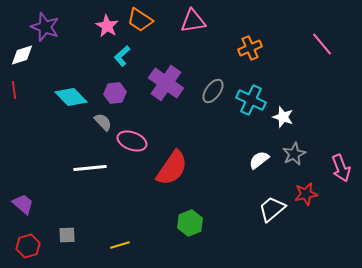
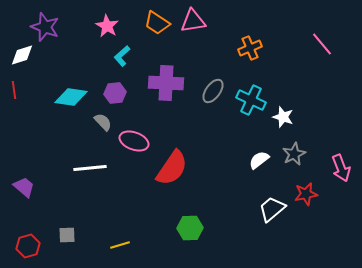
orange trapezoid: moved 17 px right, 3 px down
purple cross: rotated 32 degrees counterclockwise
cyan diamond: rotated 36 degrees counterclockwise
pink ellipse: moved 2 px right
purple trapezoid: moved 1 px right, 17 px up
green hexagon: moved 5 px down; rotated 20 degrees clockwise
